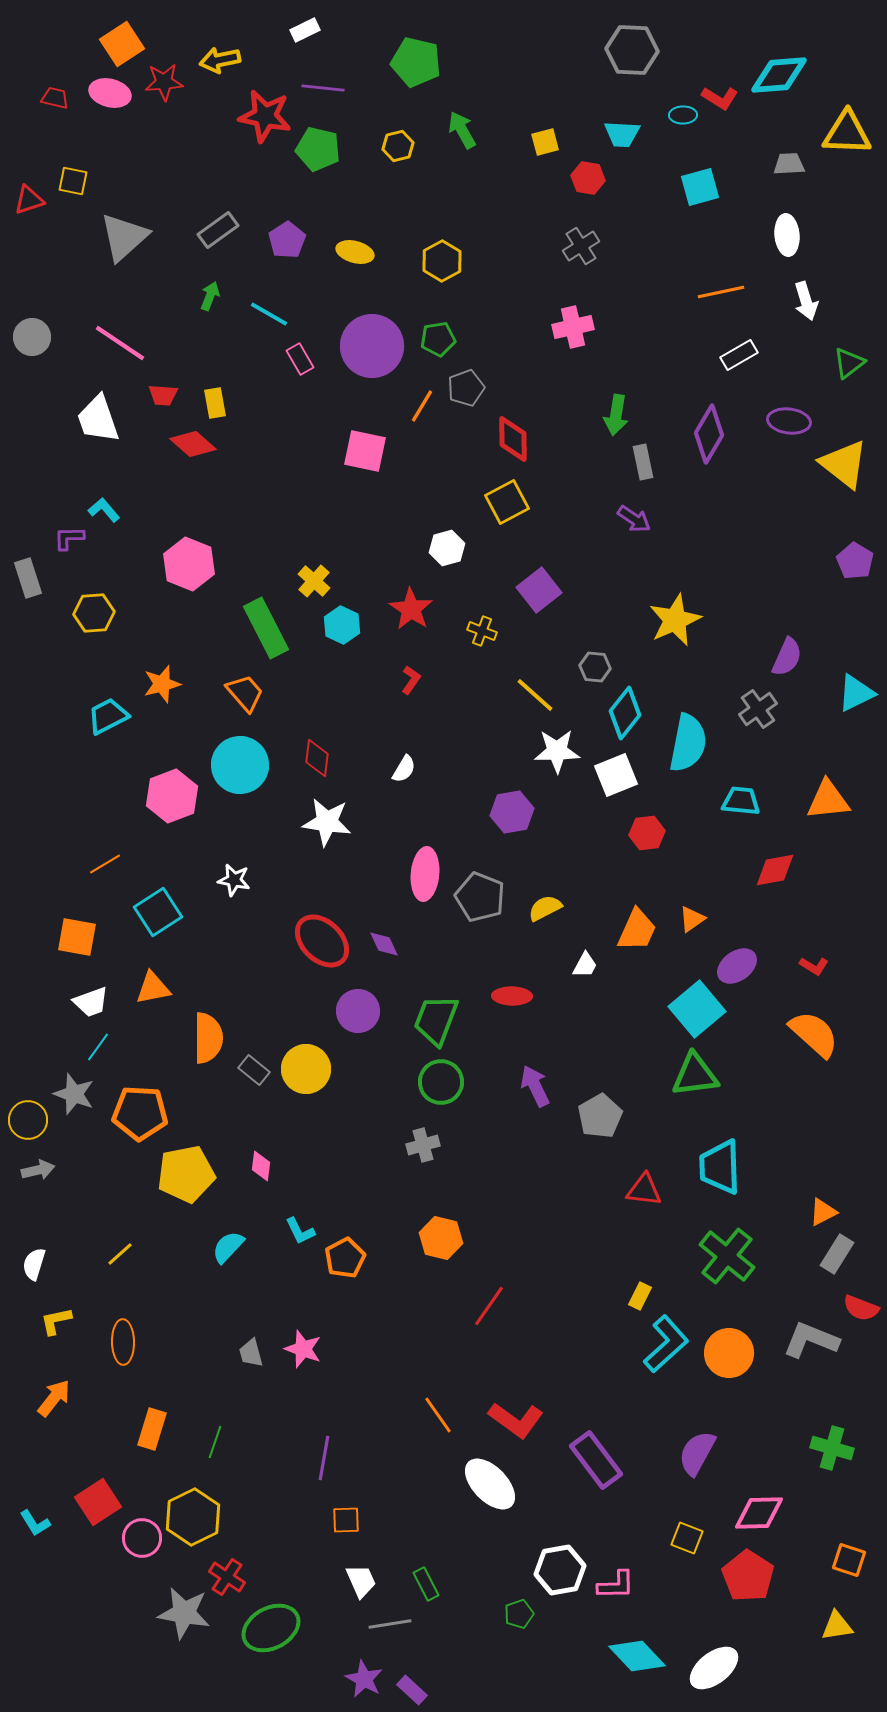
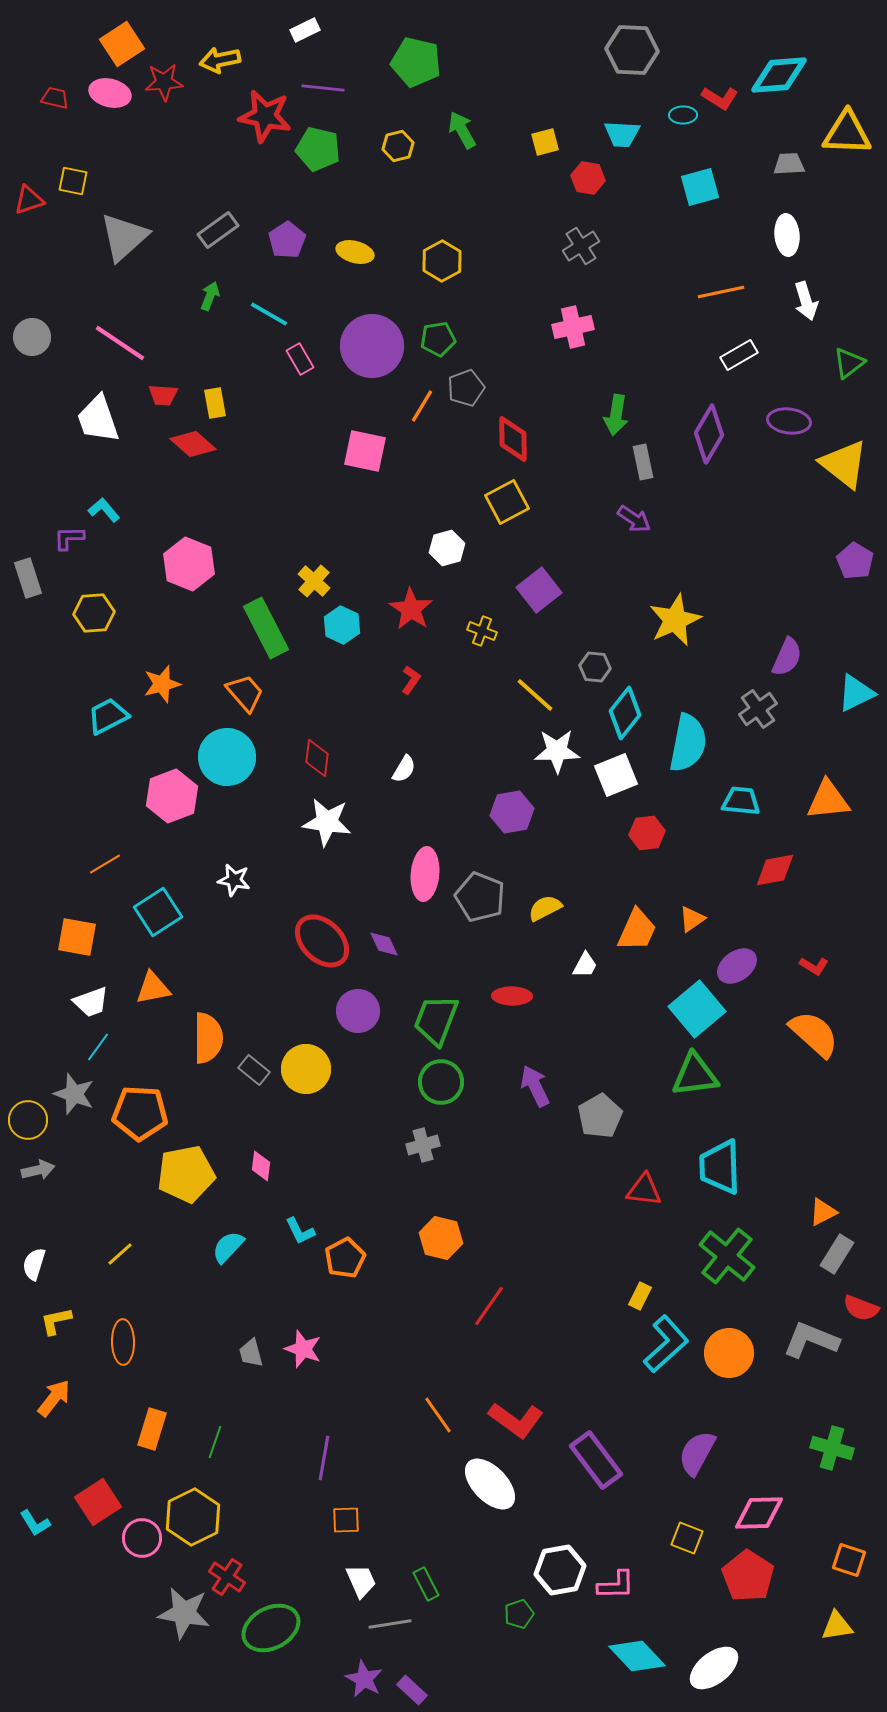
cyan circle at (240, 765): moved 13 px left, 8 px up
